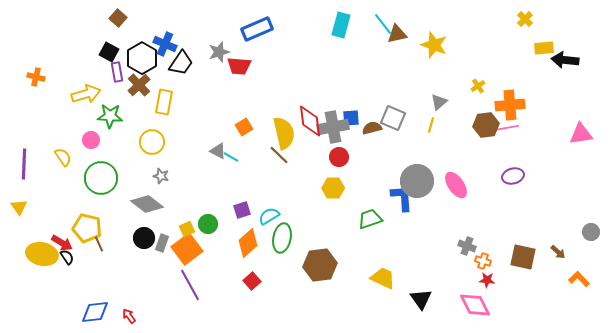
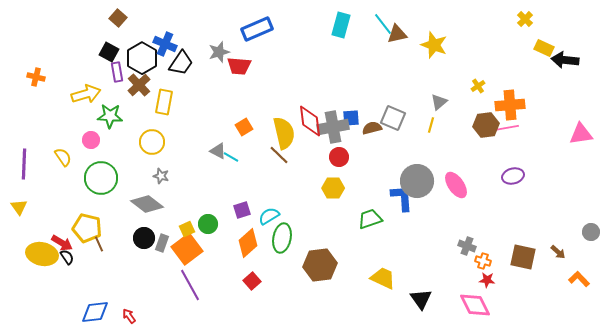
yellow rectangle at (544, 48): rotated 30 degrees clockwise
